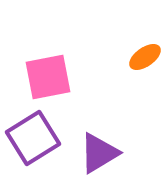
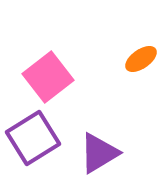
orange ellipse: moved 4 px left, 2 px down
pink square: rotated 27 degrees counterclockwise
